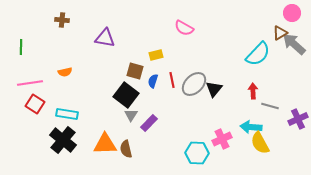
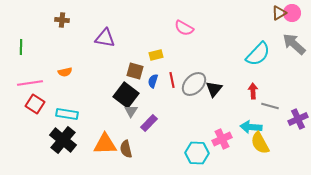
brown triangle: moved 1 px left, 20 px up
gray triangle: moved 4 px up
